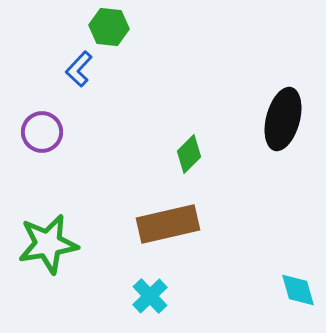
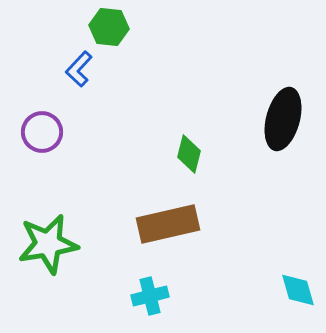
green diamond: rotated 30 degrees counterclockwise
cyan cross: rotated 30 degrees clockwise
